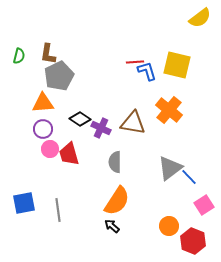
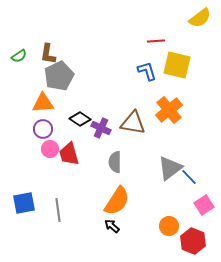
green semicircle: rotated 42 degrees clockwise
red line: moved 21 px right, 21 px up
orange cross: rotated 12 degrees clockwise
